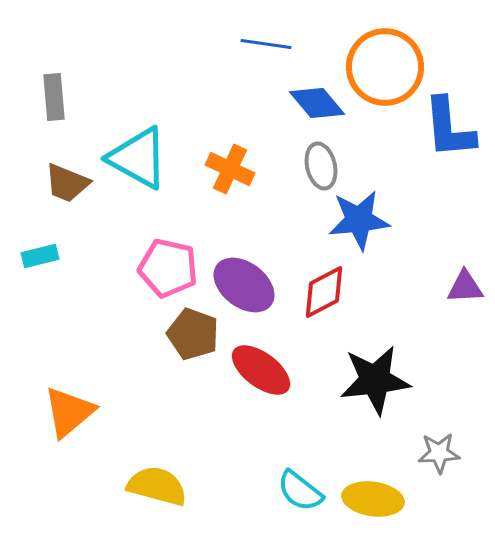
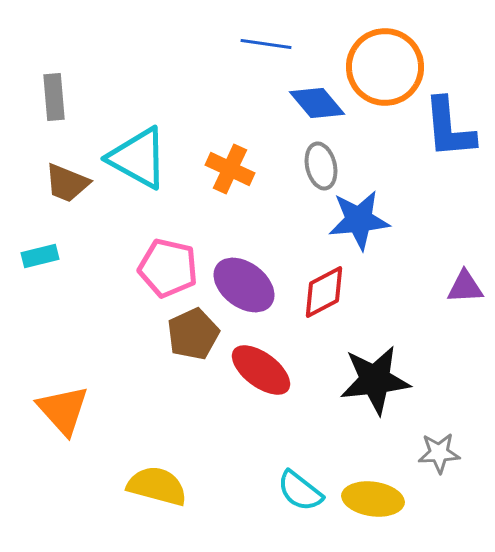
brown pentagon: rotated 27 degrees clockwise
orange triangle: moved 6 px left, 2 px up; rotated 32 degrees counterclockwise
